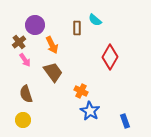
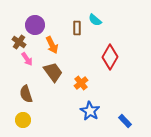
brown cross: rotated 16 degrees counterclockwise
pink arrow: moved 2 px right, 1 px up
orange cross: moved 8 px up; rotated 24 degrees clockwise
blue rectangle: rotated 24 degrees counterclockwise
